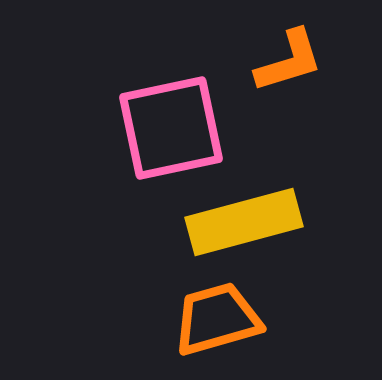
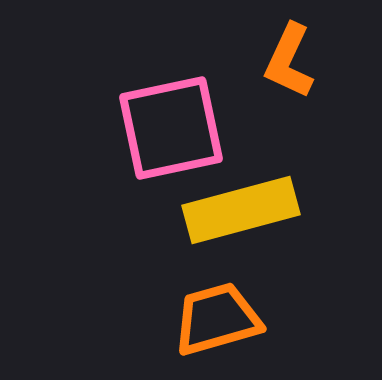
orange L-shape: rotated 132 degrees clockwise
yellow rectangle: moved 3 px left, 12 px up
